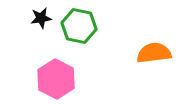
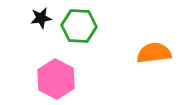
green hexagon: rotated 8 degrees counterclockwise
